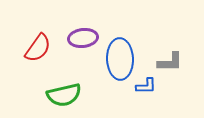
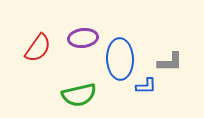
green semicircle: moved 15 px right
